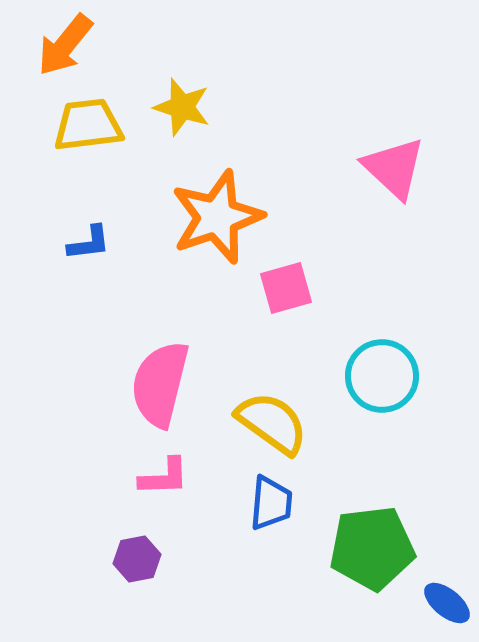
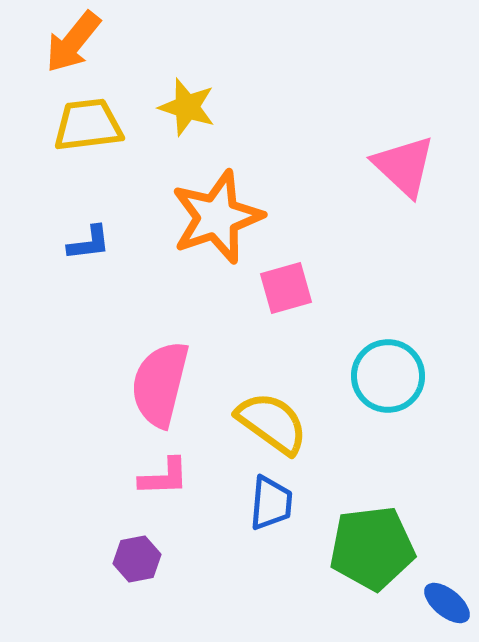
orange arrow: moved 8 px right, 3 px up
yellow star: moved 5 px right
pink triangle: moved 10 px right, 2 px up
cyan circle: moved 6 px right
